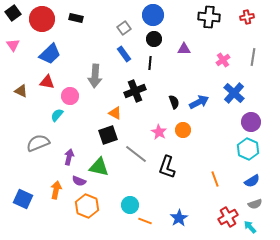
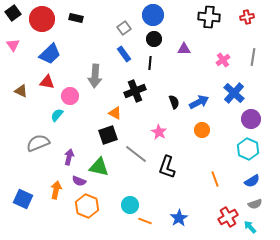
purple circle at (251, 122): moved 3 px up
orange circle at (183, 130): moved 19 px right
